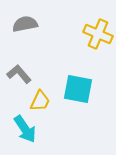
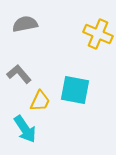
cyan square: moved 3 px left, 1 px down
